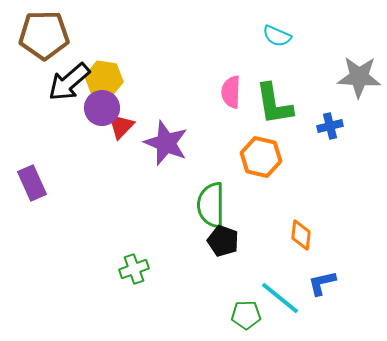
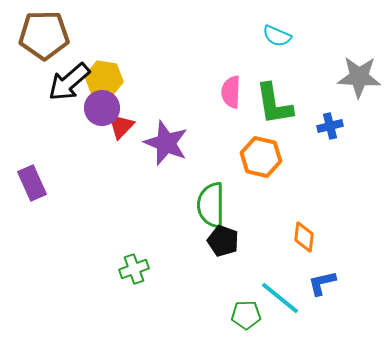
orange diamond: moved 3 px right, 2 px down
